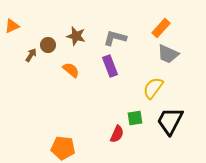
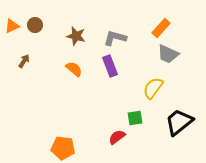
brown circle: moved 13 px left, 20 px up
brown arrow: moved 7 px left, 6 px down
orange semicircle: moved 3 px right, 1 px up
black trapezoid: moved 9 px right, 1 px down; rotated 24 degrees clockwise
red semicircle: moved 3 px down; rotated 150 degrees counterclockwise
